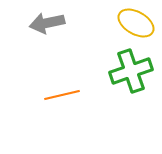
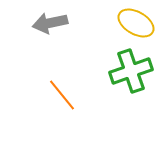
gray arrow: moved 3 px right
orange line: rotated 64 degrees clockwise
